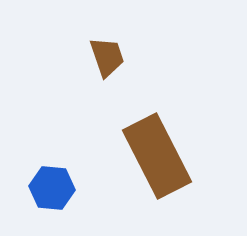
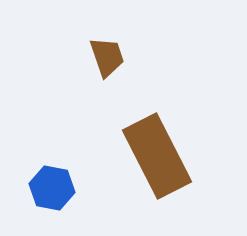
blue hexagon: rotated 6 degrees clockwise
